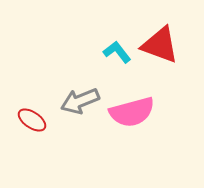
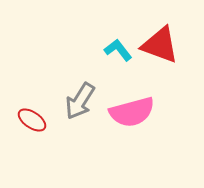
cyan L-shape: moved 1 px right, 2 px up
gray arrow: rotated 36 degrees counterclockwise
